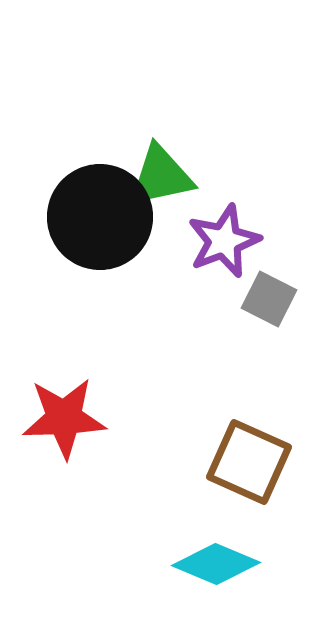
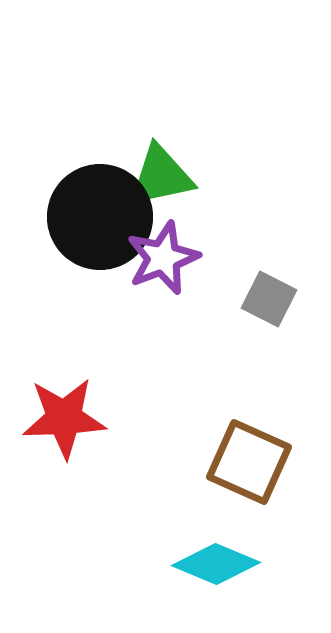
purple star: moved 61 px left, 17 px down
